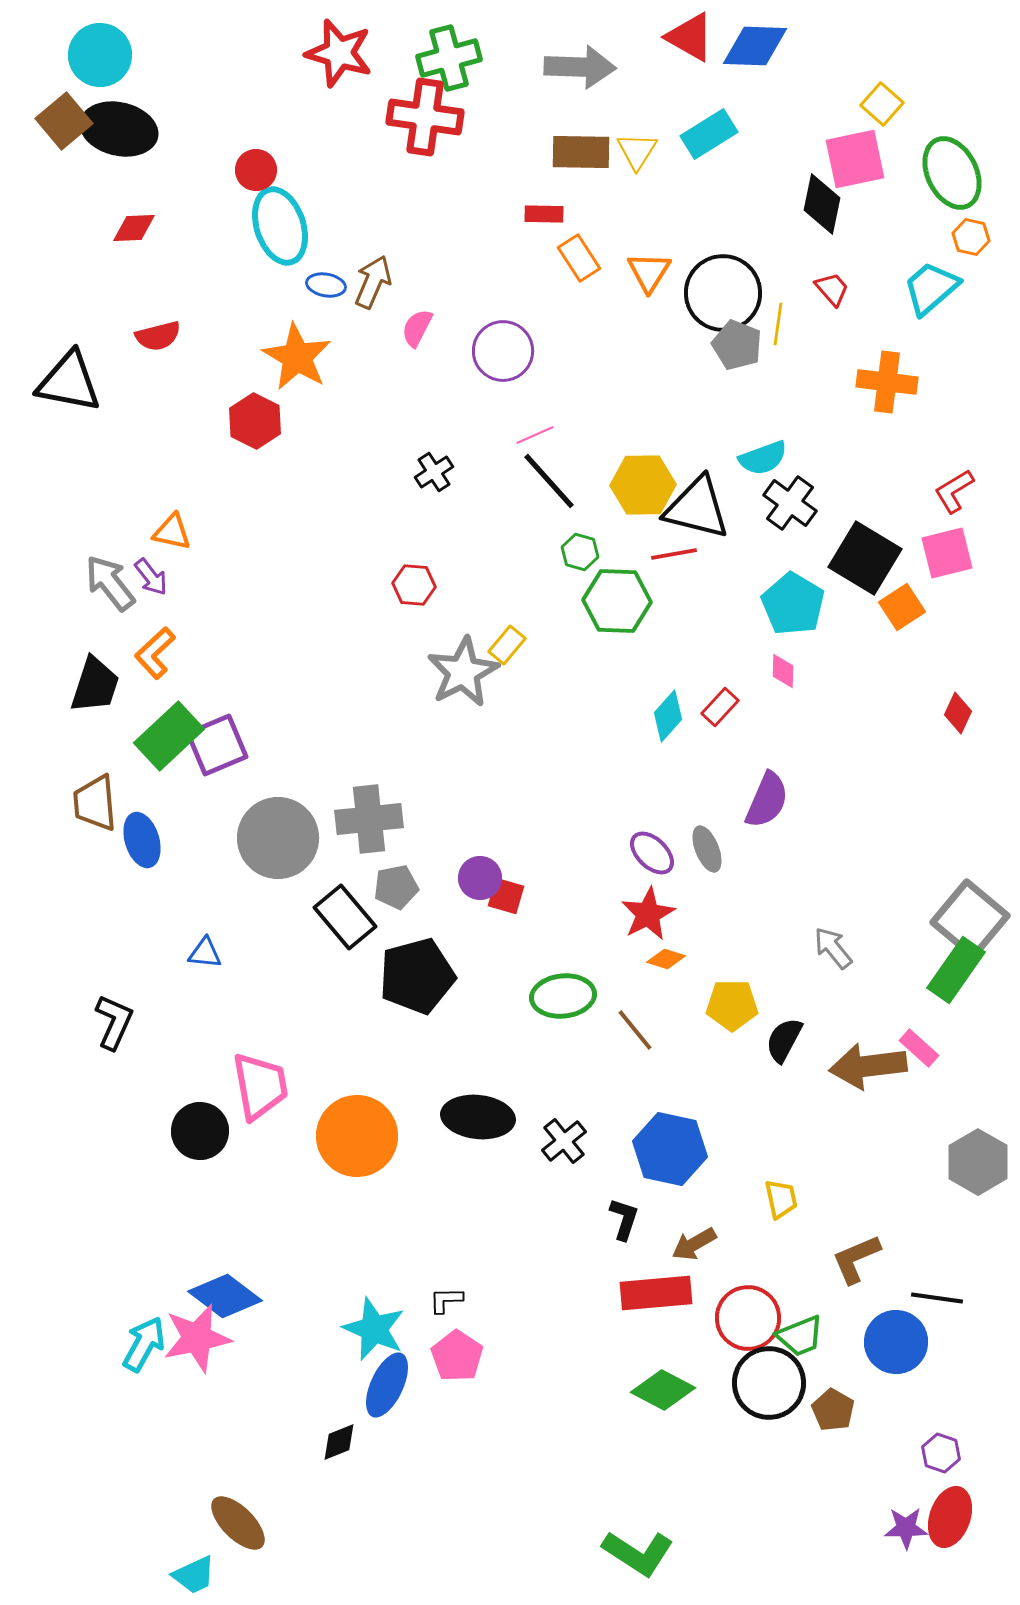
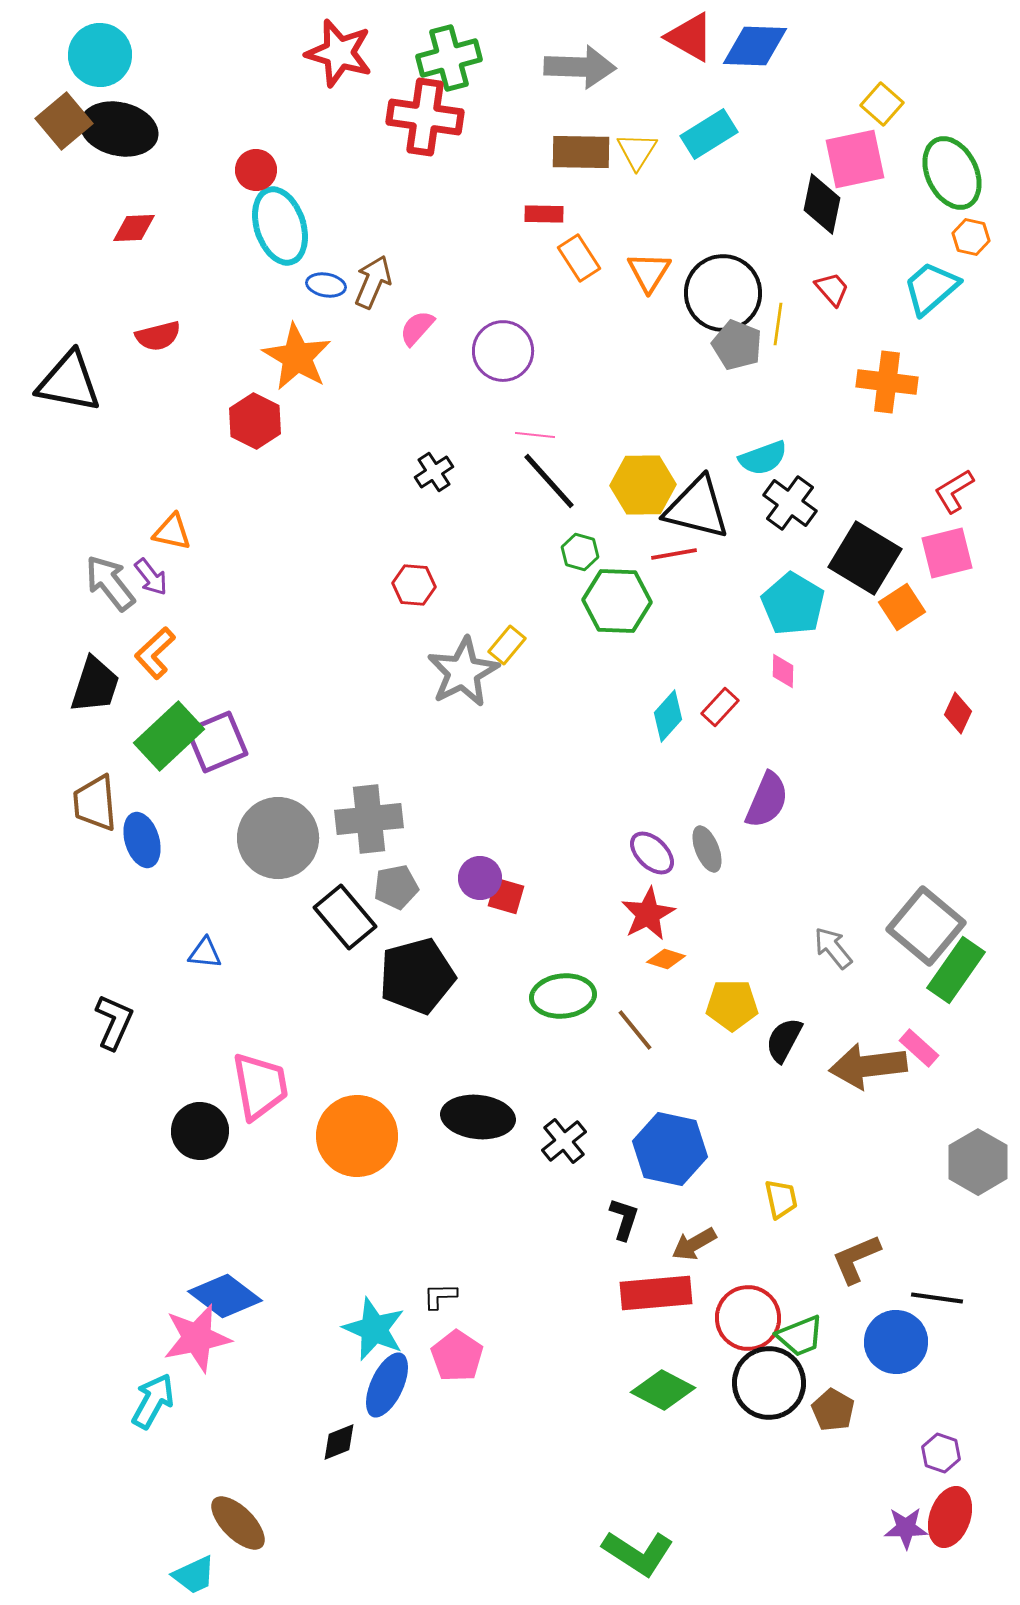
pink semicircle at (417, 328): rotated 15 degrees clockwise
pink line at (535, 435): rotated 30 degrees clockwise
purple square at (217, 745): moved 3 px up
gray square at (970, 919): moved 44 px left, 7 px down
black L-shape at (446, 1300): moved 6 px left, 4 px up
cyan arrow at (144, 1344): moved 9 px right, 57 px down
